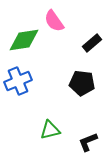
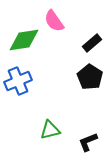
black pentagon: moved 8 px right, 6 px up; rotated 25 degrees clockwise
